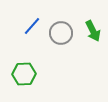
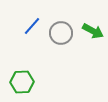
green arrow: rotated 35 degrees counterclockwise
green hexagon: moved 2 px left, 8 px down
